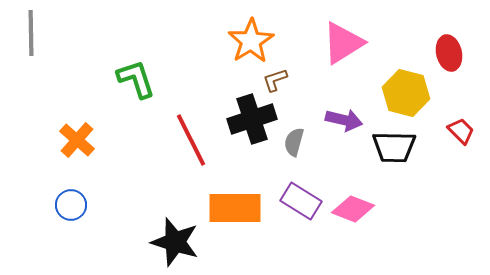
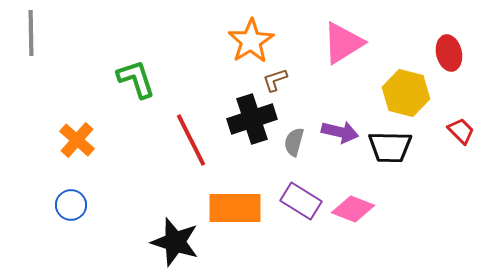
purple arrow: moved 4 px left, 12 px down
black trapezoid: moved 4 px left
